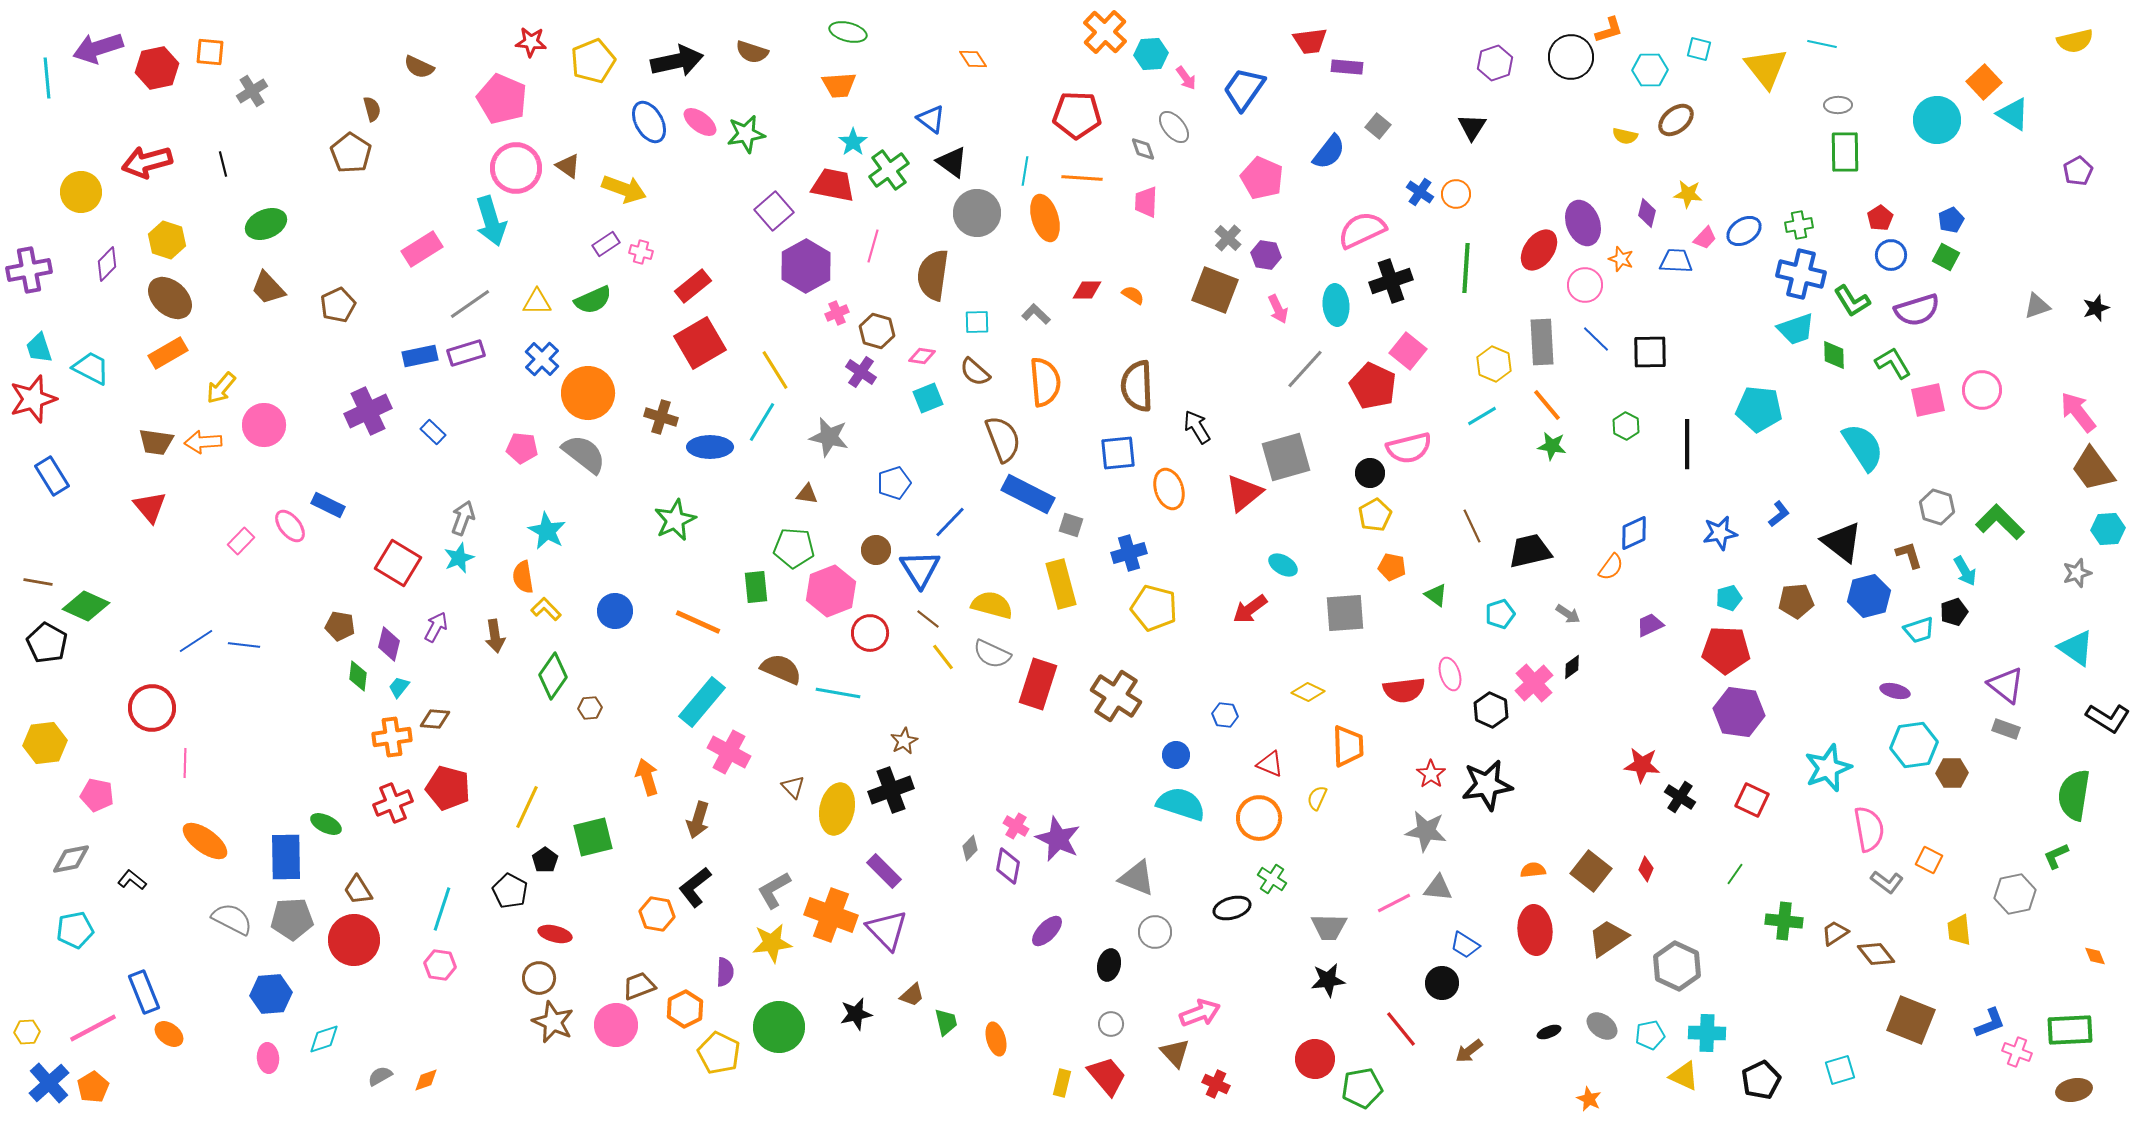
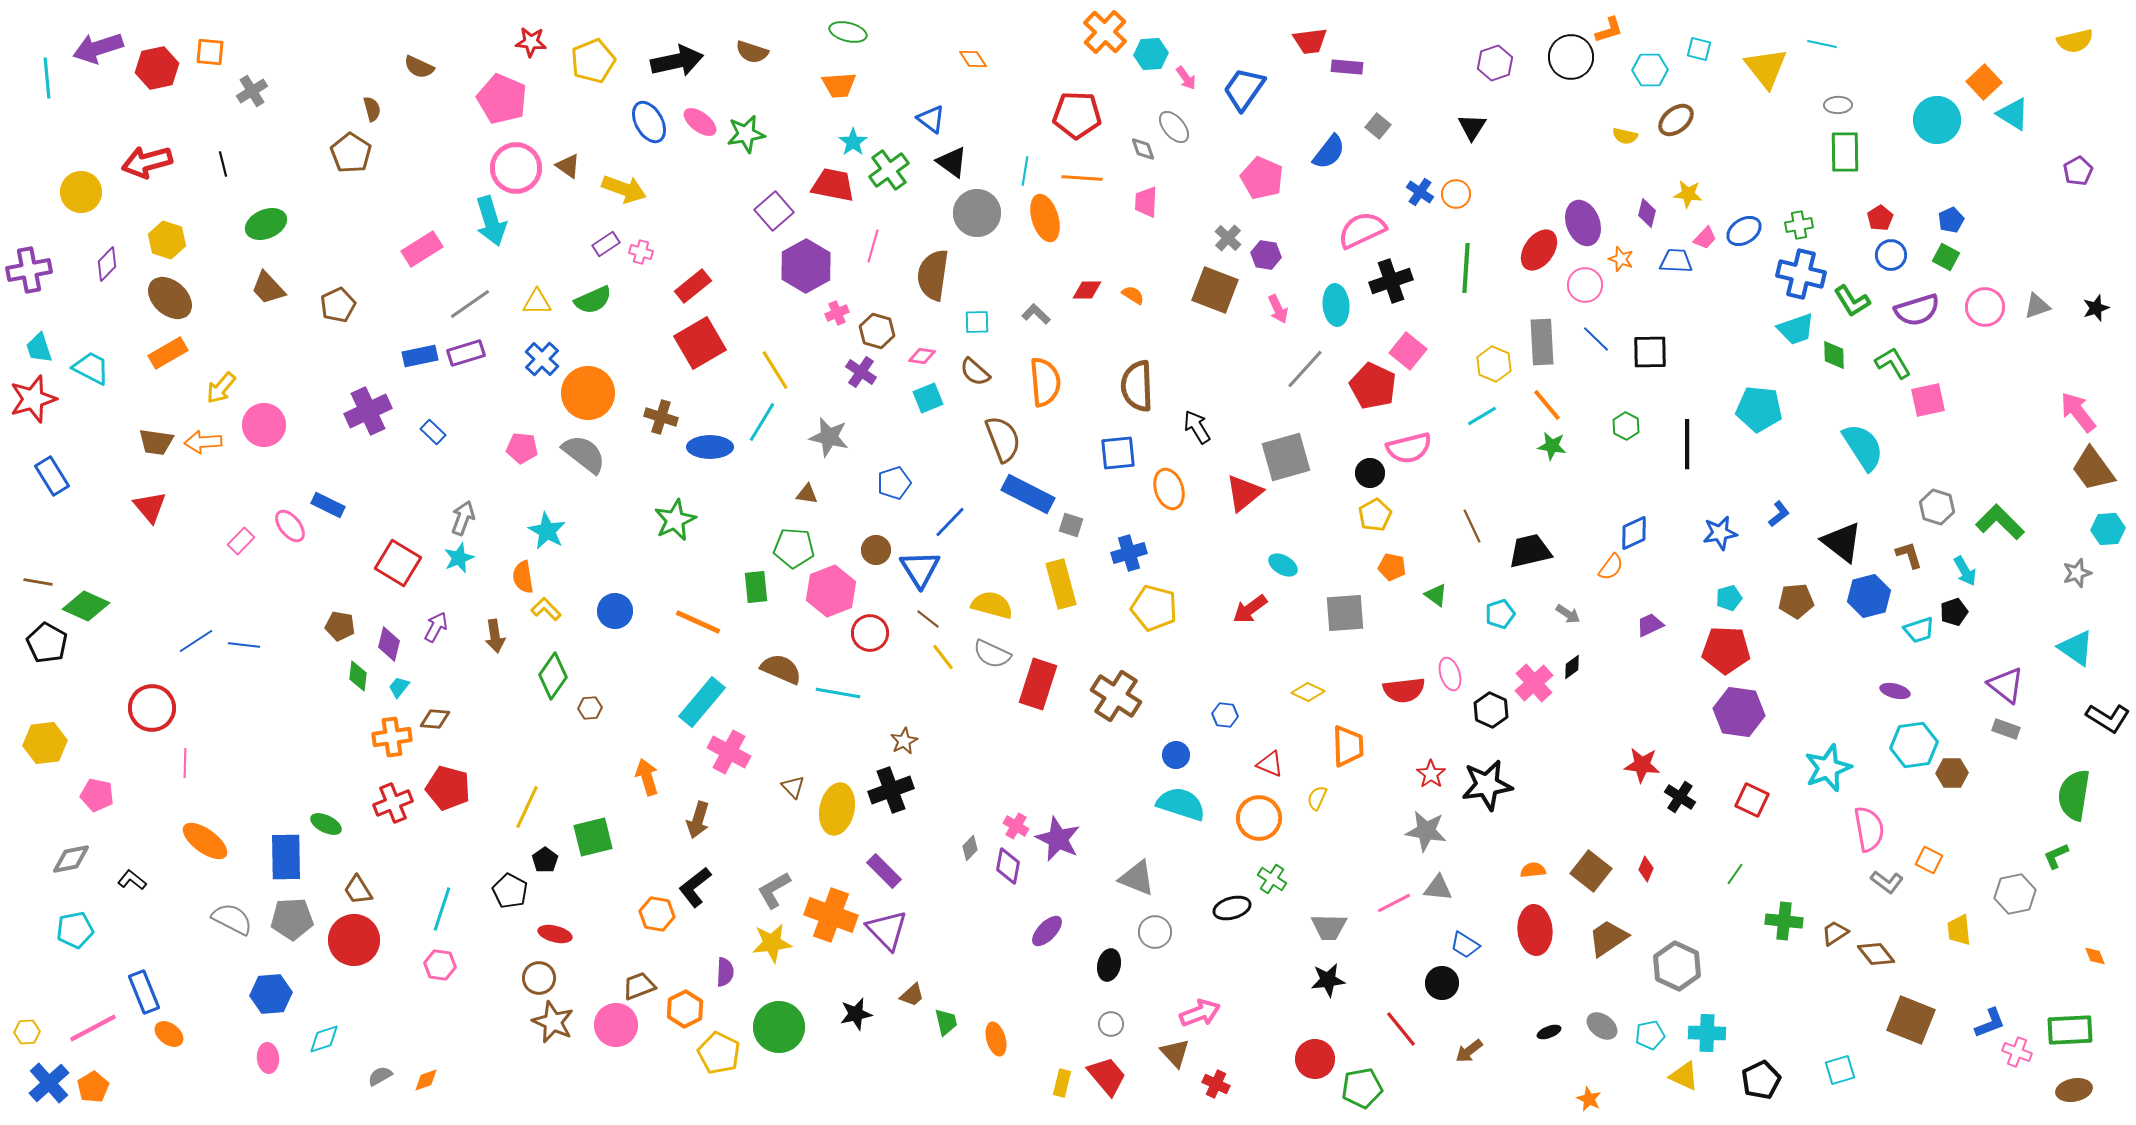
pink circle at (1982, 390): moved 3 px right, 83 px up
